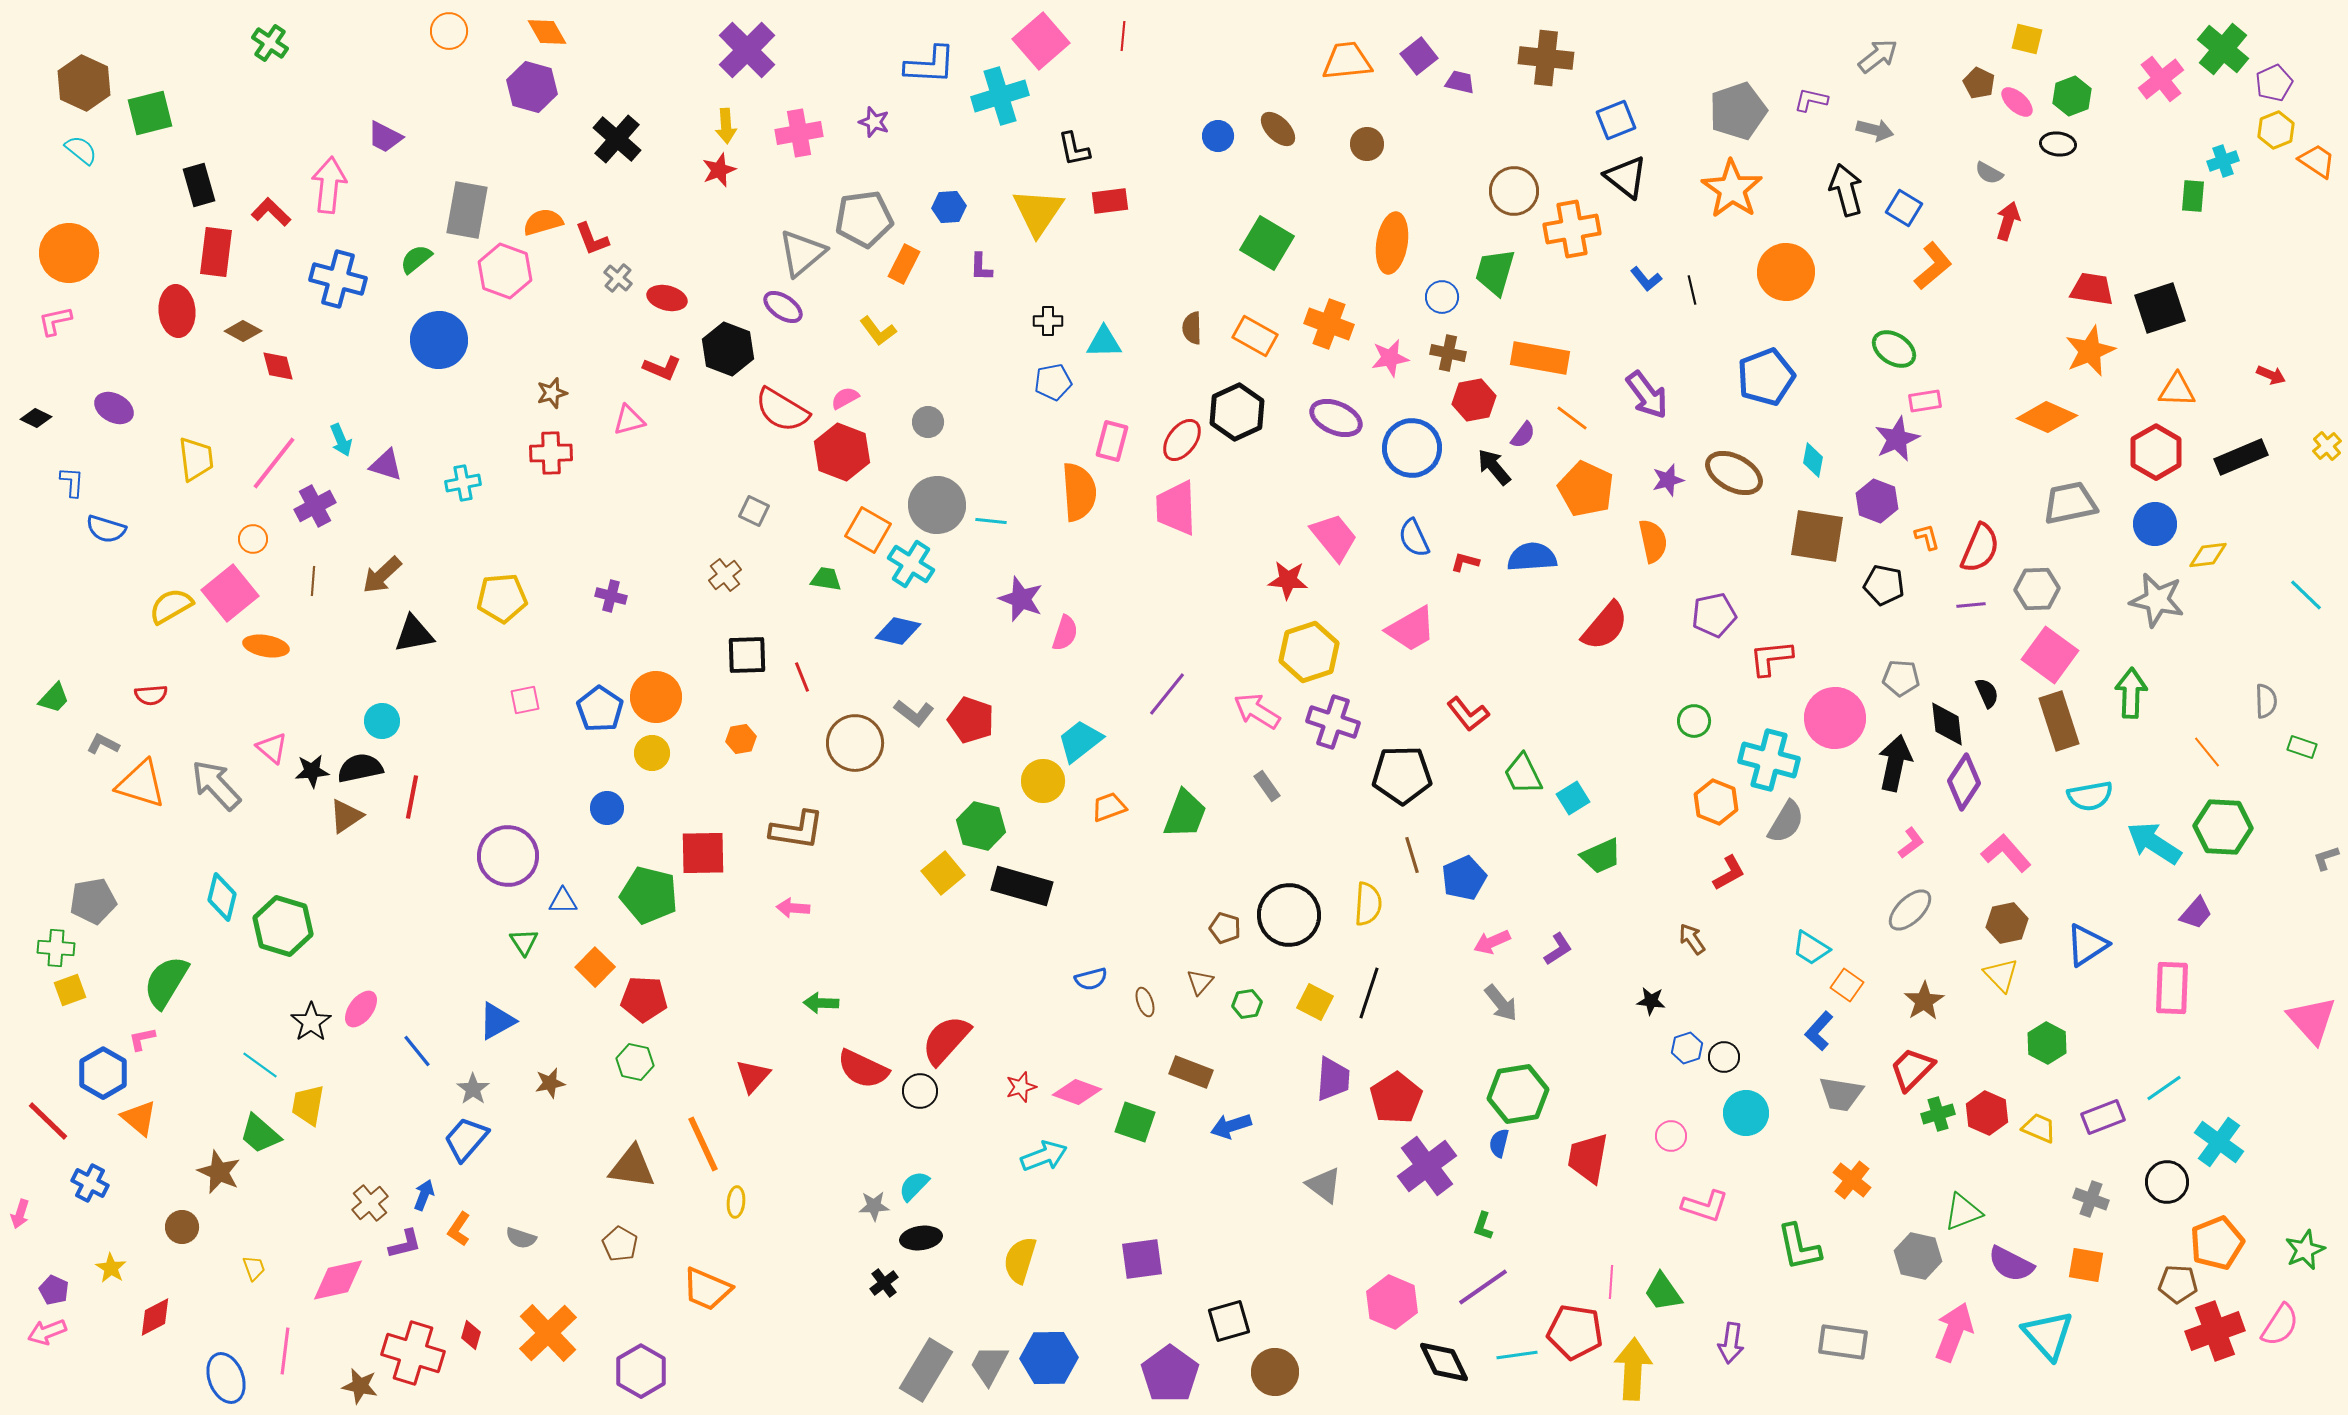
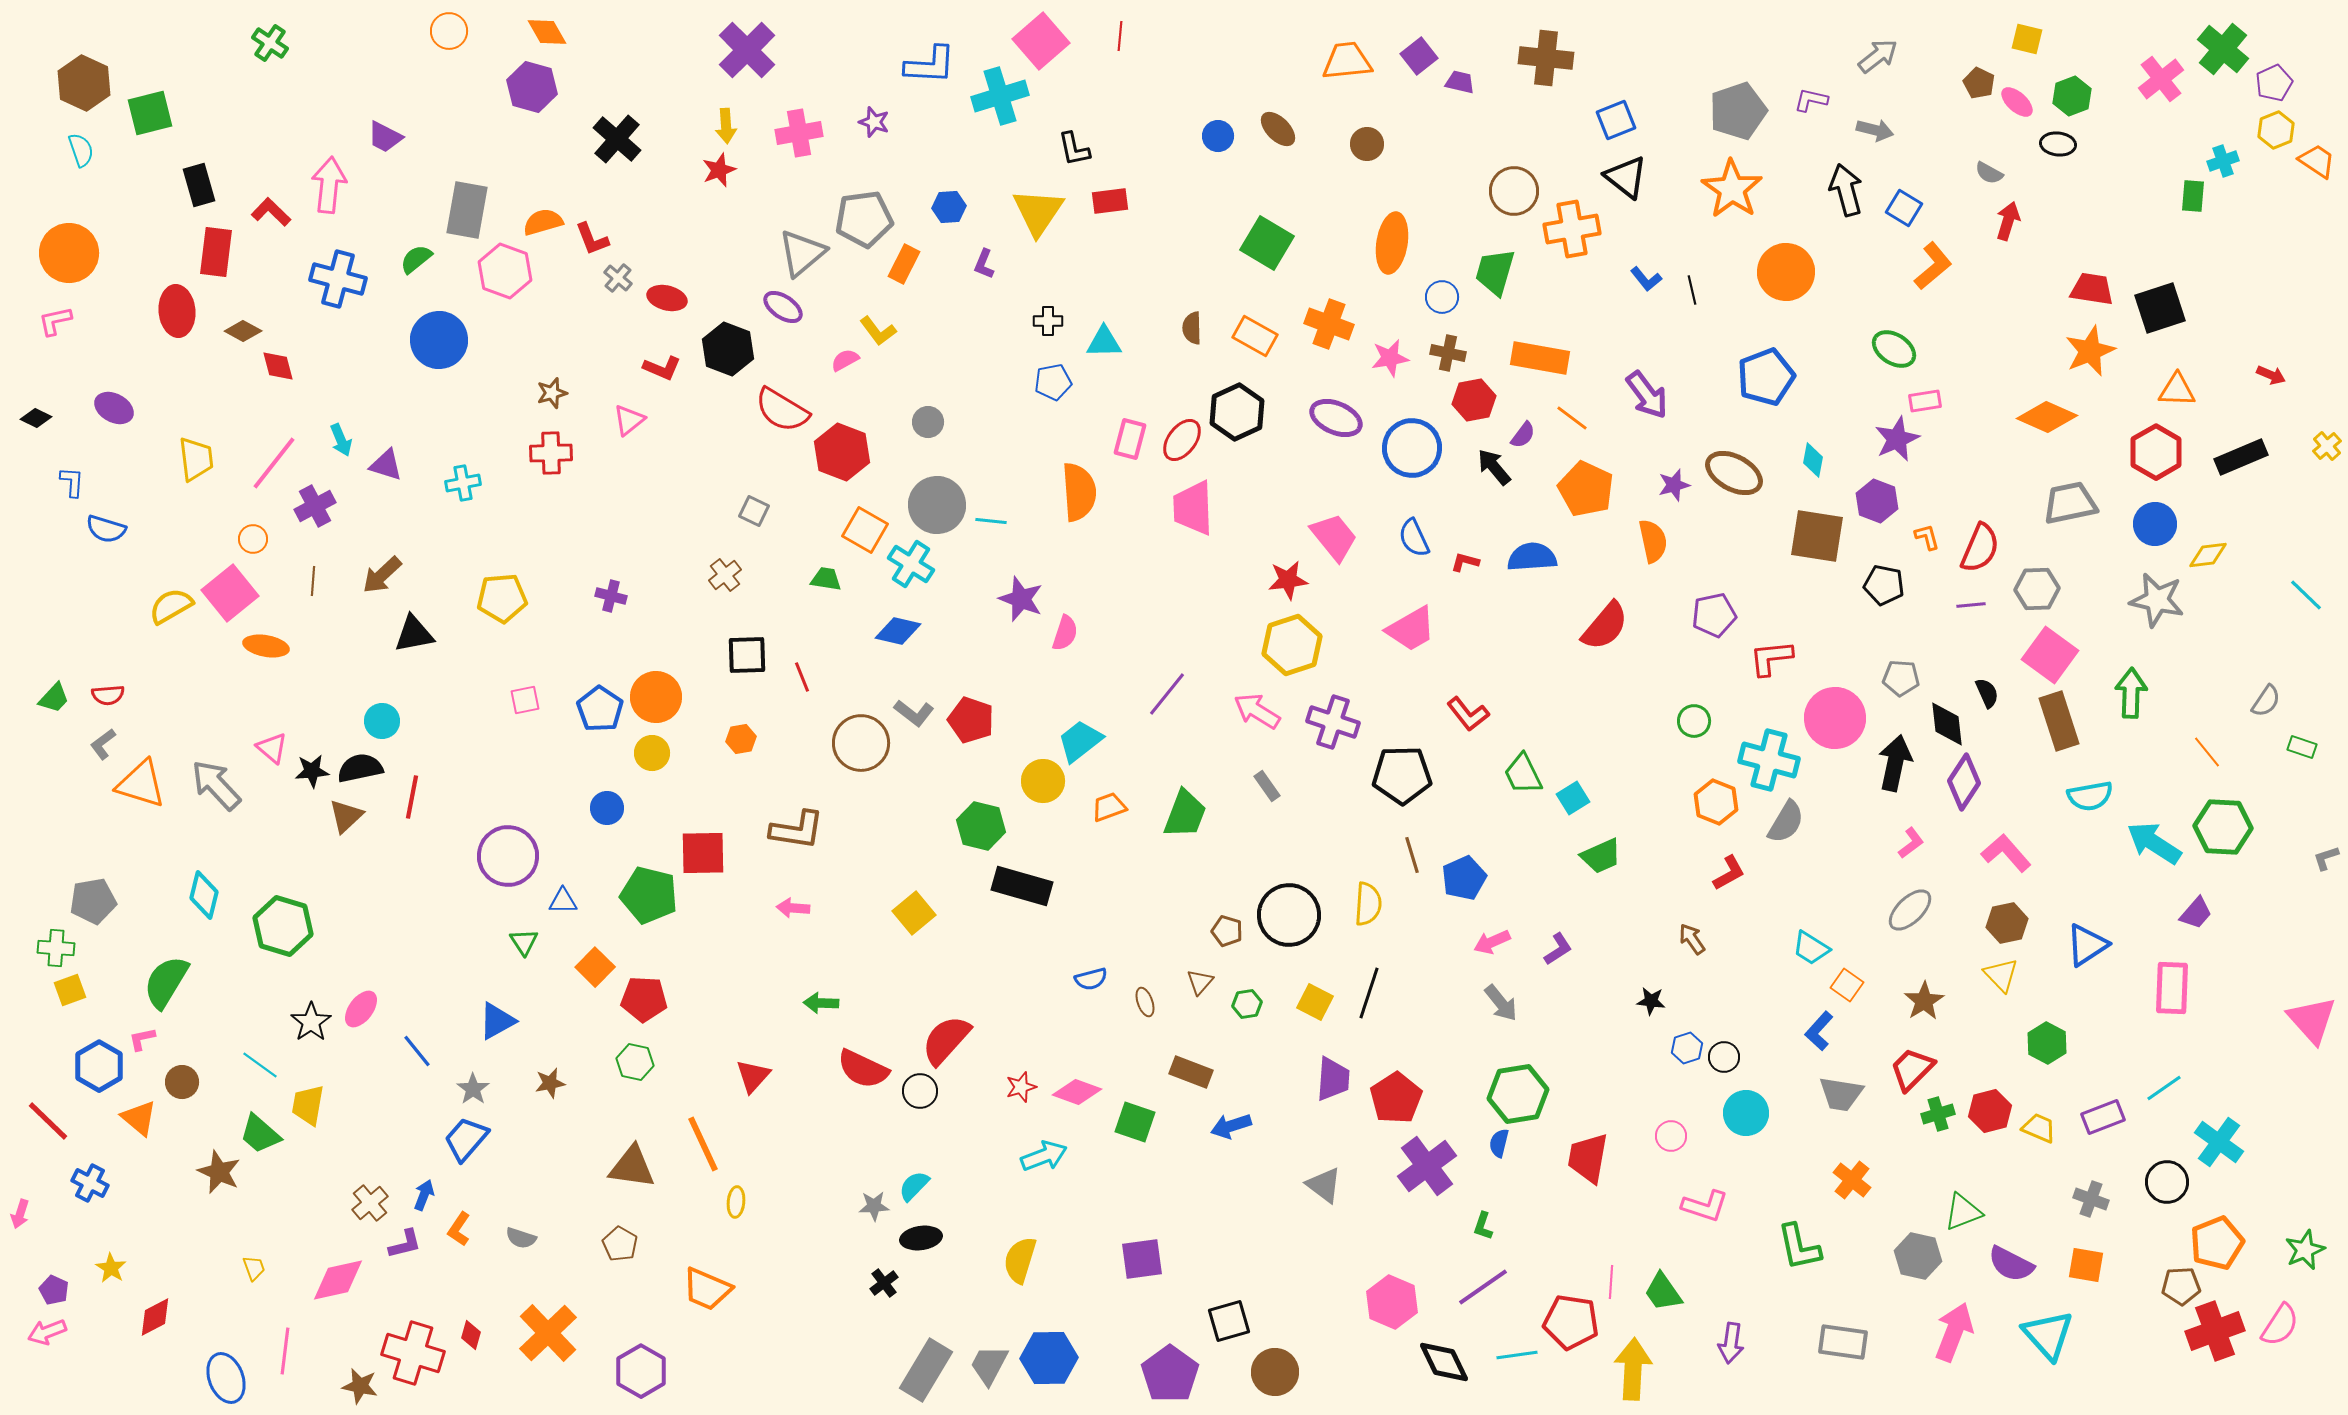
red line at (1123, 36): moved 3 px left
cyan semicircle at (81, 150): rotated 32 degrees clockwise
purple L-shape at (981, 267): moved 3 px right, 3 px up; rotated 20 degrees clockwise
pink semicircle at (845, 398): moved 38 px up
pink triangle at (629, 420): rotated 24 degrees counterclockwise
pink rectangle at (1112, 441): moved 18 px right, 2 px up
purple star at (1668, 480): moved 6 px right, 5 px down
pink trapezoid at (1176, 508): moved 17 px right
orange square at (868, 530): moved 3 px left
red star at (1288, 580): rotated 12 degrees counterclockwise
yellow hexagon at (1309, 652): moved 17 px left, 7 px up
red semicircle at (151, 695): moved 43 px left
gray semicircle at (2266, 701): rotated 36 degrees clockwise
brown circle at (855, 743): moved 6 px right
gray L-shape at (103, 744): rotated 64 degrees counterclockwise
brown triangle at (346, 816): rotated 9 degrees counterclockwise
yellow square at (943, 873): moved 29 px left, 40 px down
cyan diamond at (222, 897): moved 18 px left, 2 px up
brown pentagon at (1225, 928): moved 2 px right, 3 px down
blue hexagon at (103, 1073): moved 4 px left, 7 px up
red hexagon at (1987, 1113): moved 3 px right, 2 px up; rotated 21 degrees clockwise
brown circle at (182, 1227): moved 145 px up
brown pentagon at (2178, 1284): moved 3 px right, 2 px down; rotated 6 degrees counterclockwise
red pentagon at (1575, 1332): moved 4 px left, 10 px up
